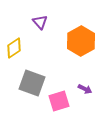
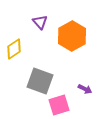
orange hexagon: moved 9 px left, 5 px up
yellow diamond: moved 1 px down
gray square: moved 8 px right, 2 px up
pink square: moved 4 px down
